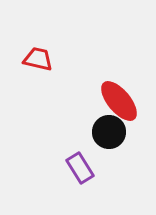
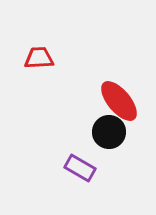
red trapezoid: moved 1 px right, 1 px up; rotated 16 degrees counterclockwise
purple rectangle: rotated 28 degrees counterclockwise
